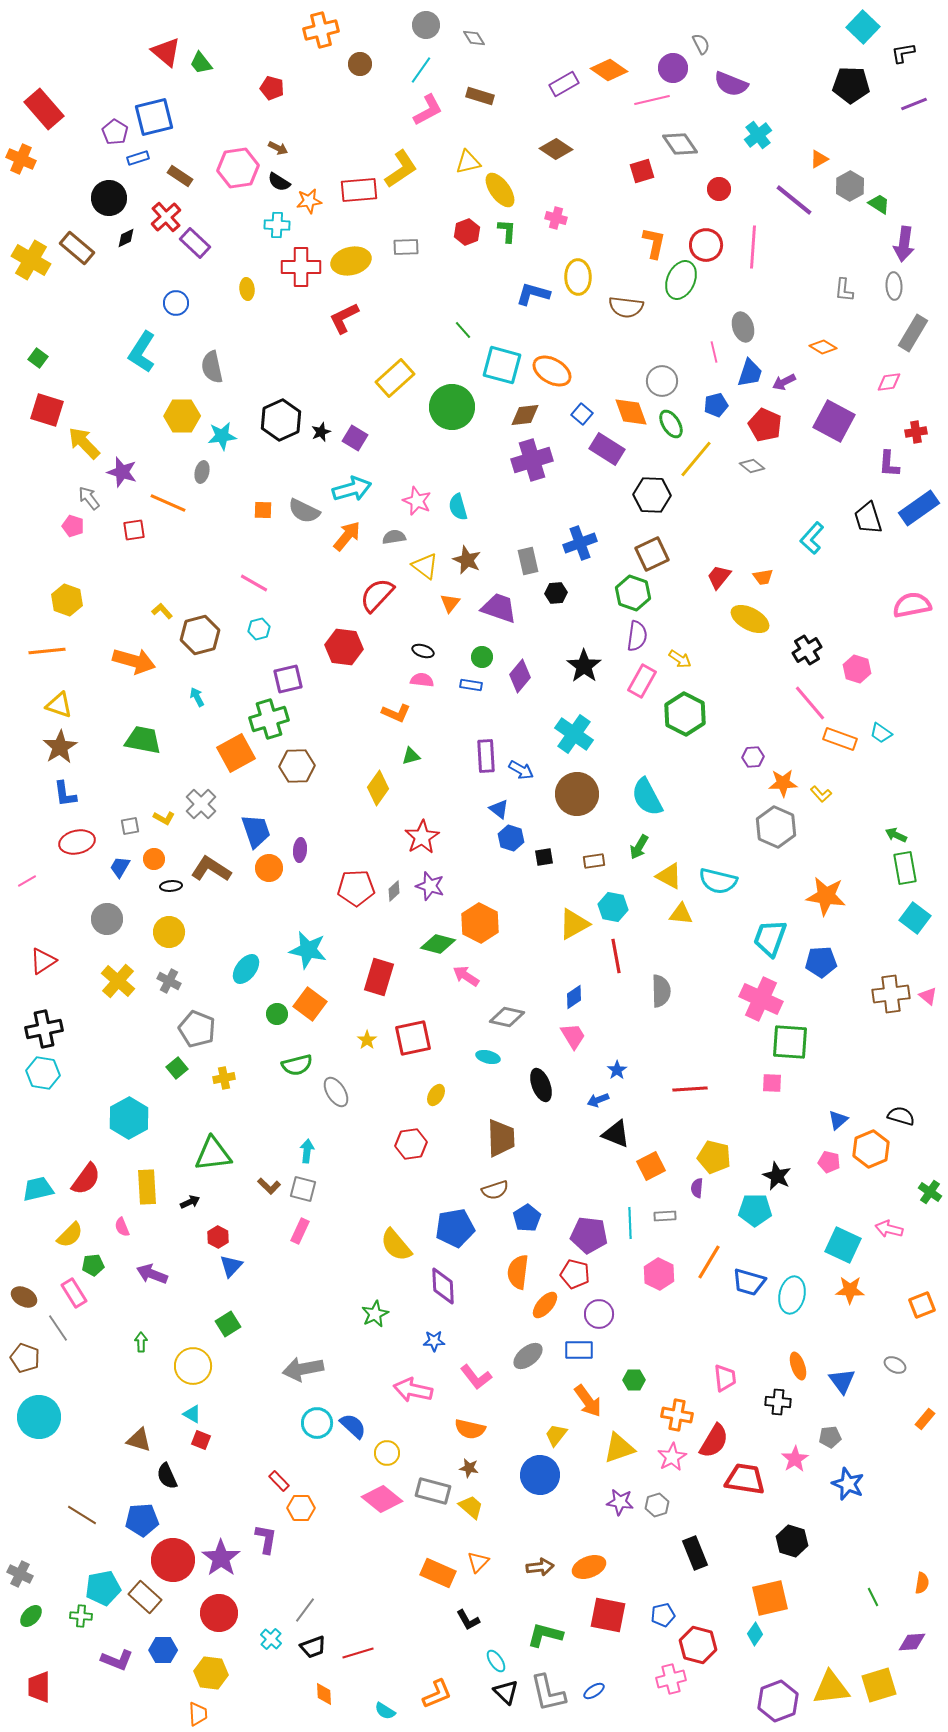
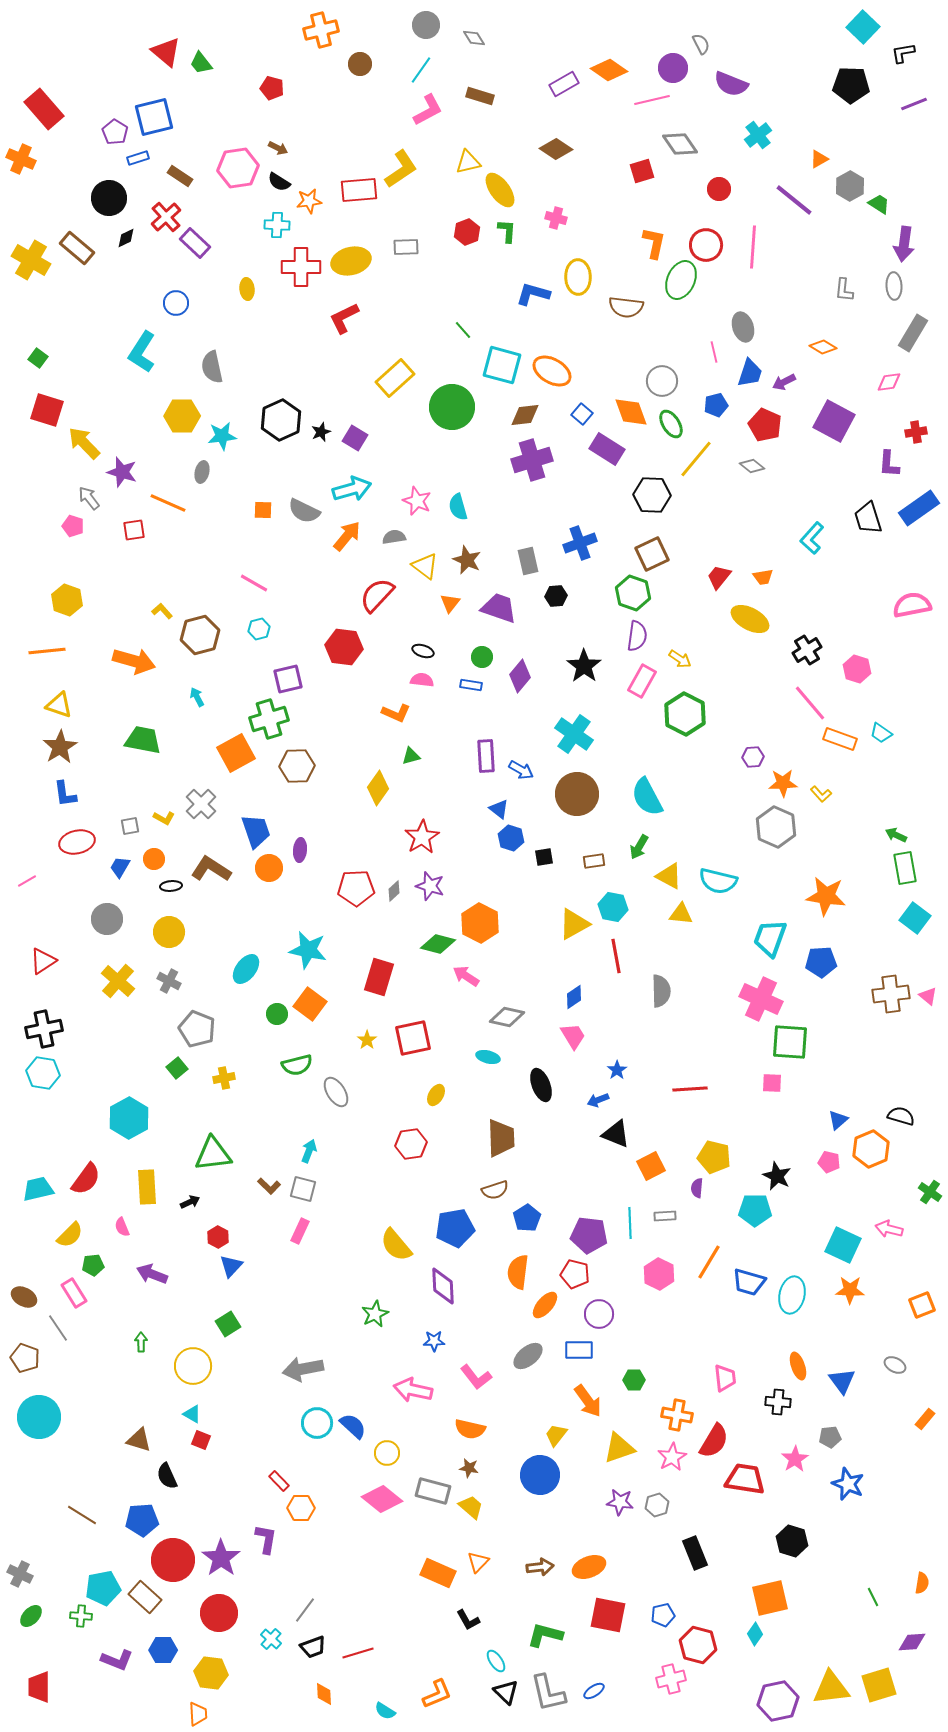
black hexagon at (556, 593): moved 3 px down
cyan arrow at (307, 1151): moved 2 px right; rotated 15 degrees clockwise
purple hexagon at (778, 1701): rotated 9 degrees clockwise
